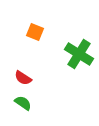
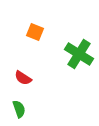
green semicircle: moved 4 px left, 6 px down; rotated 36 degrees clockwise
